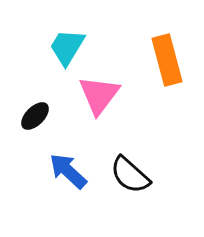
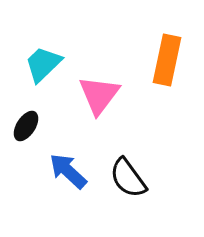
cyan trapezoid: moved 24 px left, 17 px down; rotated 15 degrees clockwise
orange rectangle: rotated 27 degrees clockwise
black ellipse: moved 9 px left, 10 px down; rotated 12 degrees counterclockwise
black semicircle: moved 2 px left, 3 px down; rotated 12 degrees clockwise
